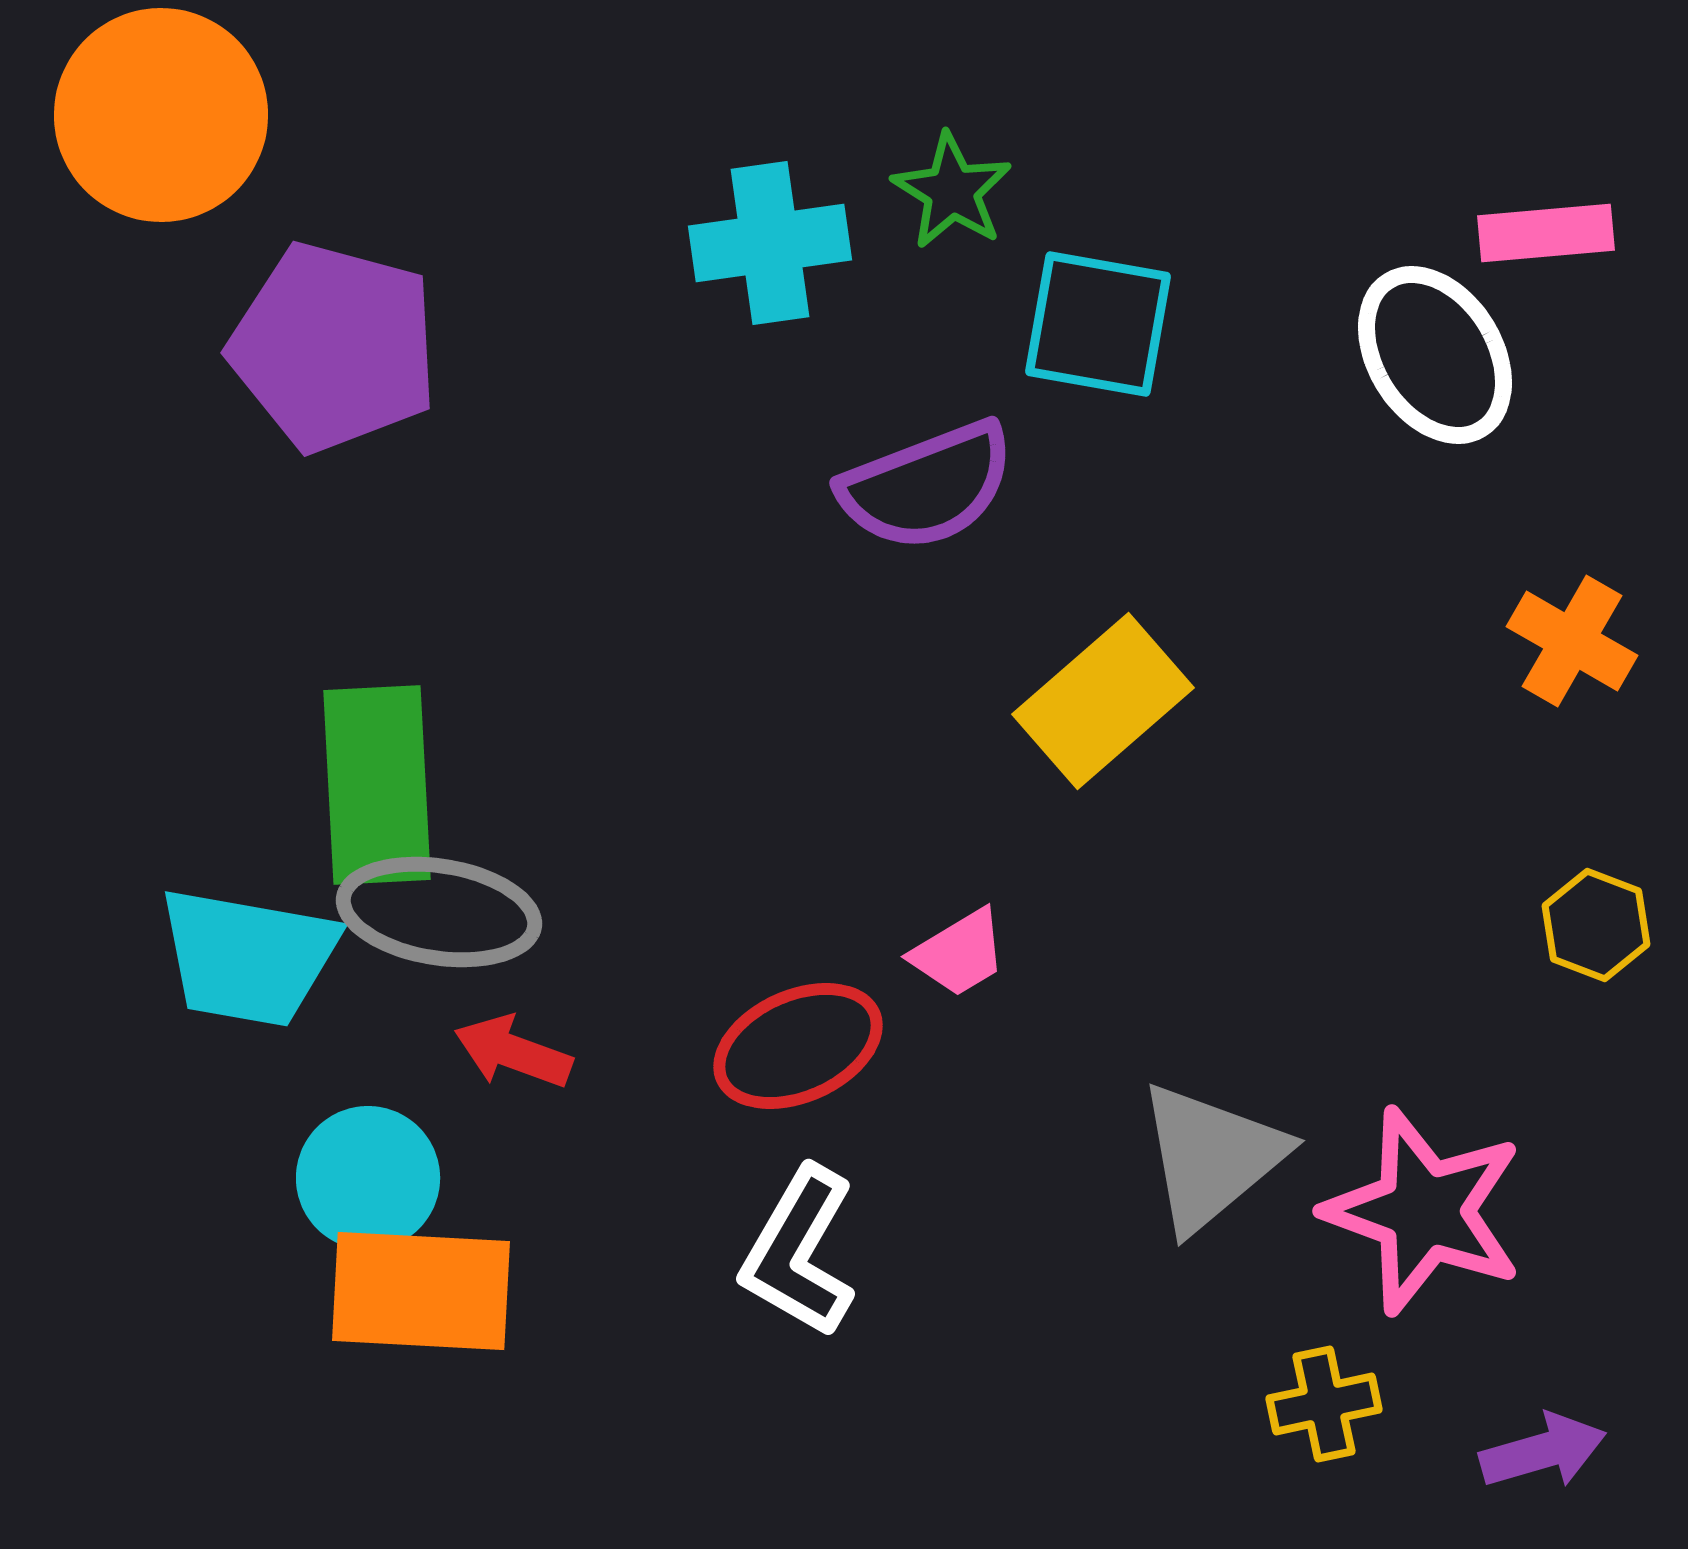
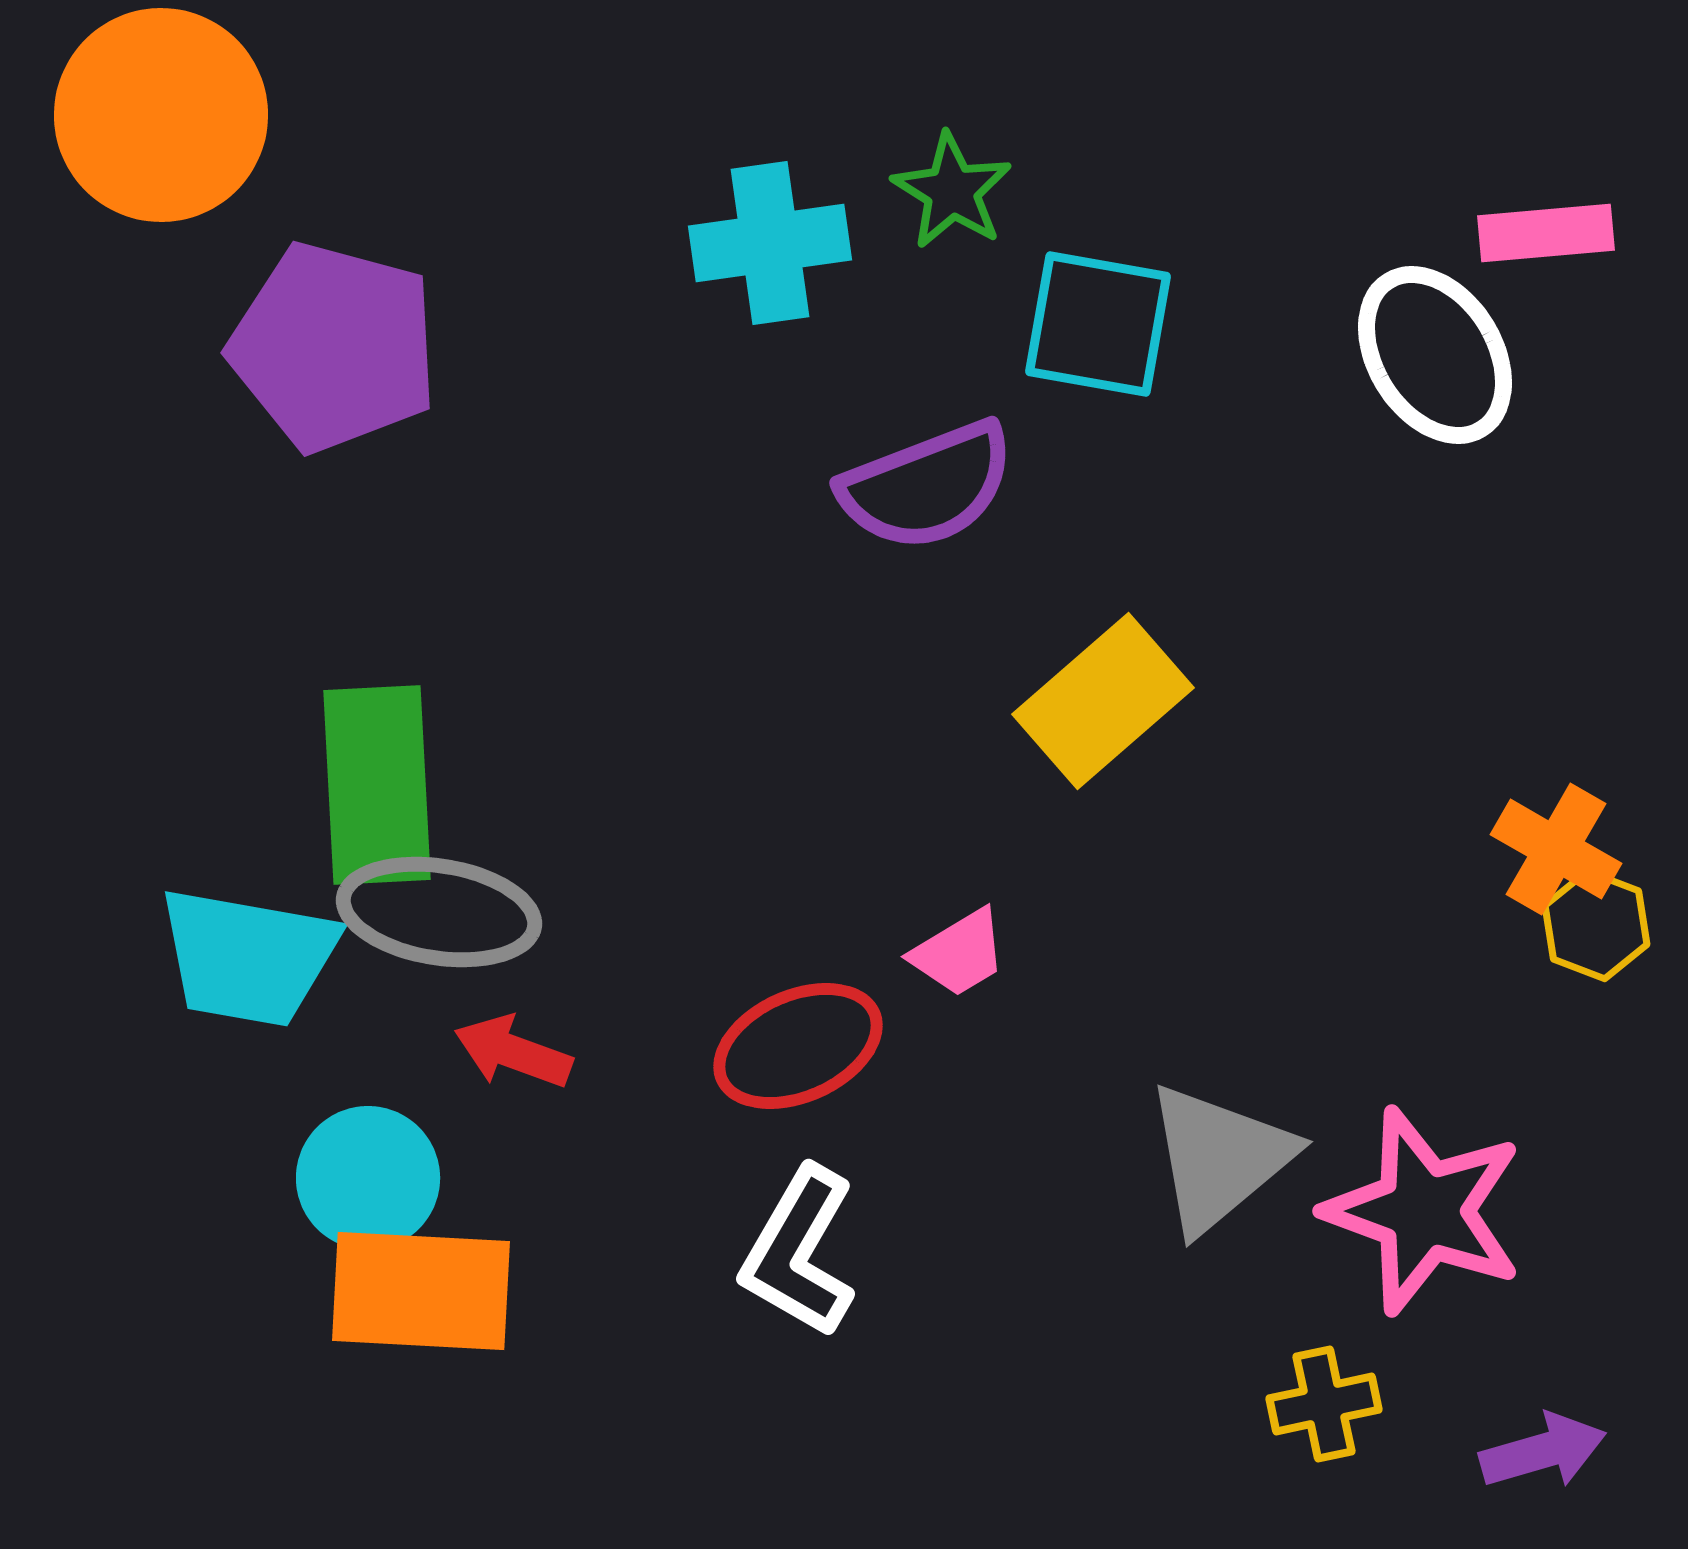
orange cross: moved 16 px left, 208 px down
gray triangle: moved 8 px right, 1 px down
